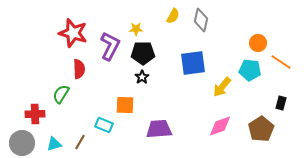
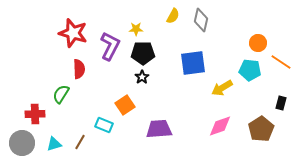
yellow arrow: moved 1 px down; rotated 20 degrees clockwise
orange square: rotated 36 degrees counterclockwise
